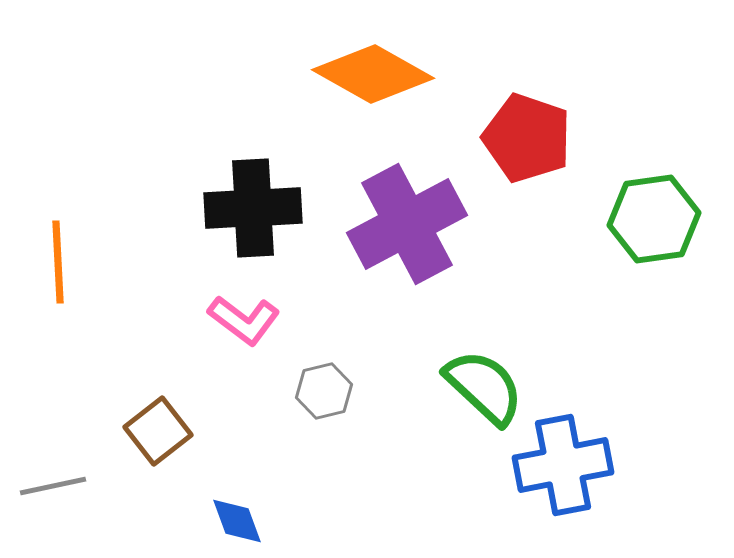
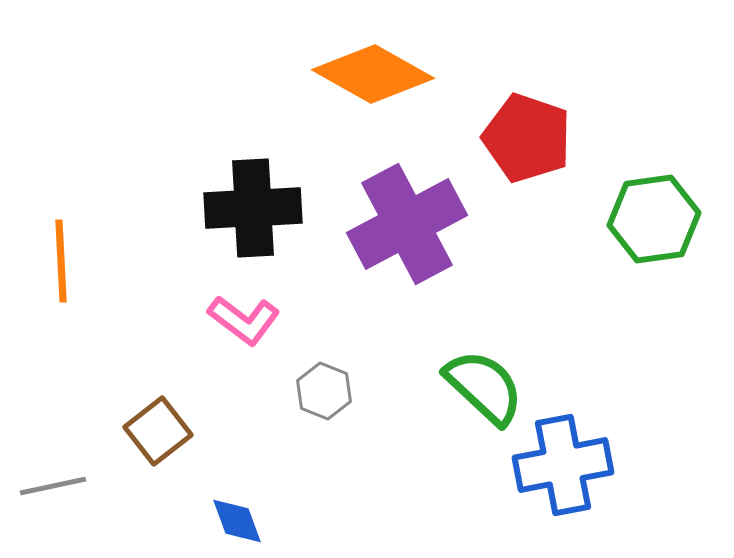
orange line: moved 3 px right, 1 px up
gray hexagon: rotated 24 degrees counterclockwise
